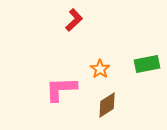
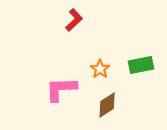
green rectangle: moved 6 px left, 1 px down
